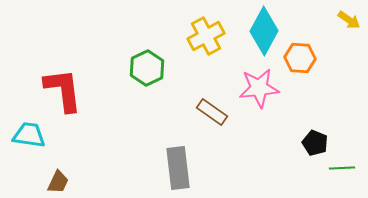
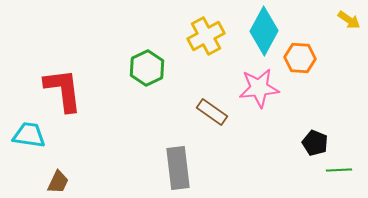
green line: moved 3 px left, 2 px down
